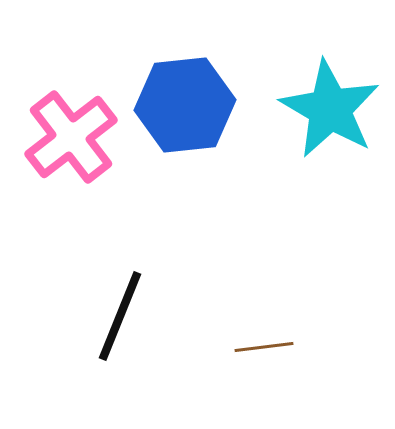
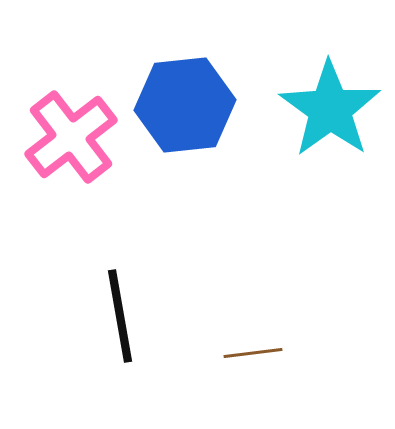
cyan star: rotated 6 degrees clockwise
black line: rotated 32 degrees counterclockwise
brown line: moved 11 px left, 6 px down
